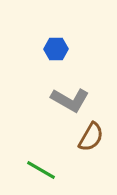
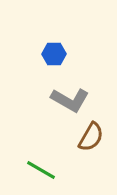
blue hexagon: moved 2 px left, 5 px down
